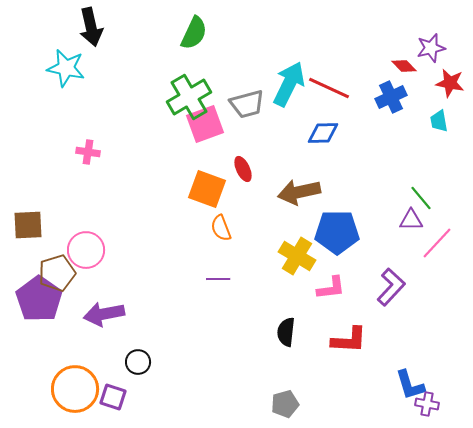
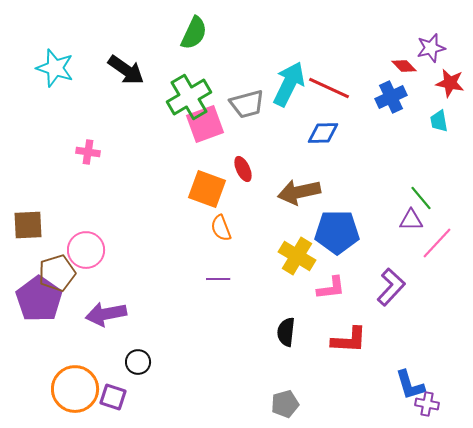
black arrow: moved 35 px right, 43 px down; rotated 42 degrees counterclockwise
cyan star: moved 11 px left; rotated 6 degrees clockwise
purple arrow: moved 2 px right
